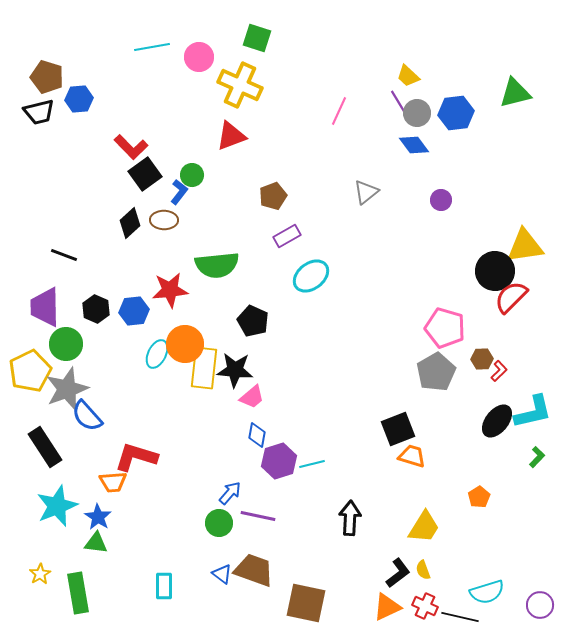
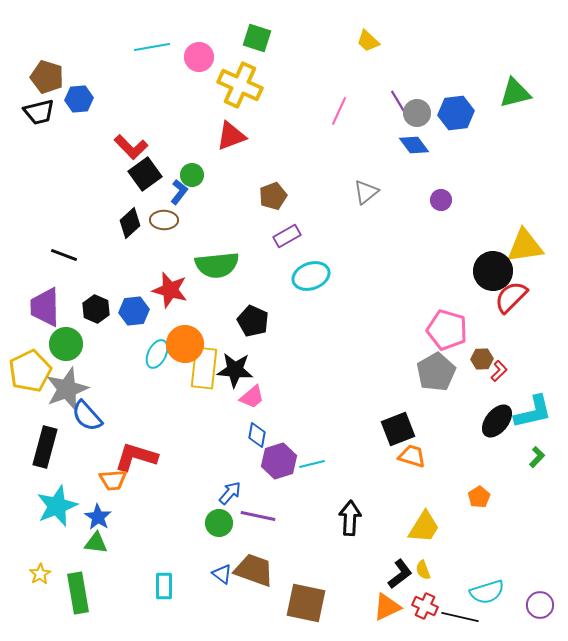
yellow trapezoid at (408, 76): moved 40 px left, 35 px up
black circle at (495, 271): moved 2 px left
cyan ellipse at (311, 276): rotated 18 degrees clockwise
red star at (170, 290): rotated 21 degrees clockwise
pink pentagon at (445, 328): moved 2 px right, 2 px down
black rectangle at (45, 447): rotated 48 degrees clockwise
orange trapezoid at (113, 482): moved 2 px up
black L-shape at (398, 573): moved 2 px right, 1 px down
